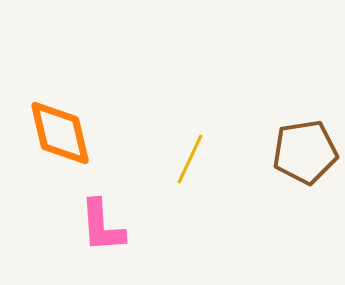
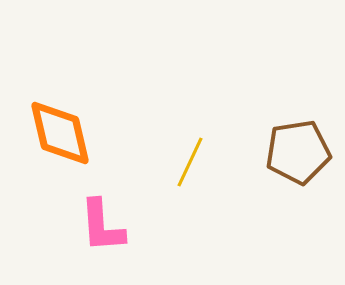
brown pentagon: moved 7 px left
yellow line: moved 3 px down
